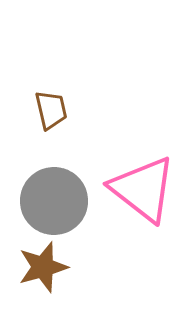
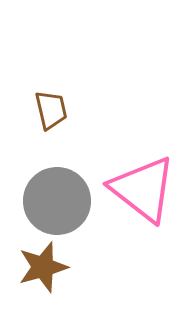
gray circle: moved 3 px right
